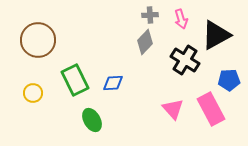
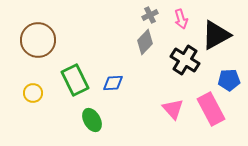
gray cross: rotated 21 degrees counterclockwise
